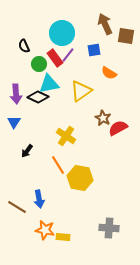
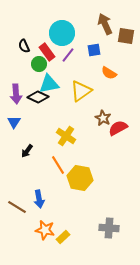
red rectangle: moved 8 px left, 6 px up
yellow rectangle: rotated 48 degrees counterclockwise
